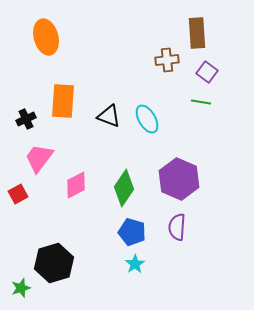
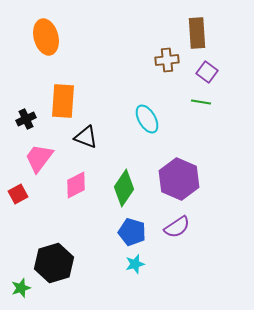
black triangle: moved 23 px left, 21 px down
purple semicircle: rotated 128 degrees counterclockwise
cyan star: rotated 18 degrees clockwise
